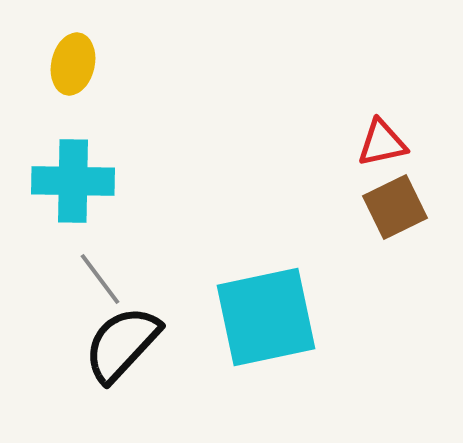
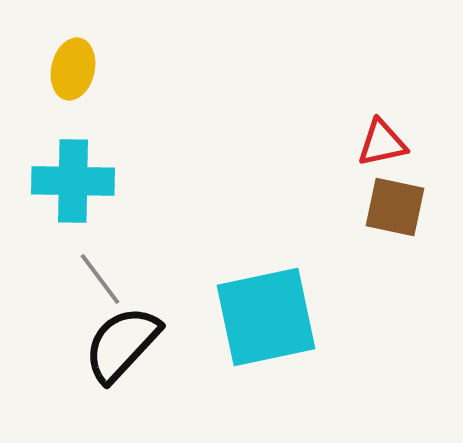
yellow ellipse: moved 5 px down
brown square: rotated 38 degrees clockwise
